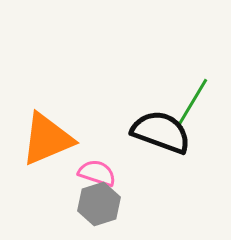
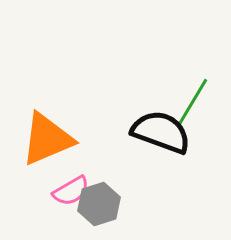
pink semicircle: moved 26 px left, 18 px down; rotated 132 degrees clockwise
